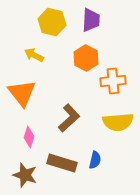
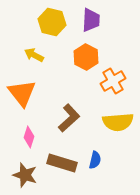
orange hexagon: moved 1 px up
orange cross: rotated 25 degrees counterclockwise
